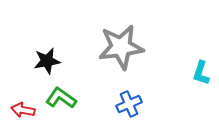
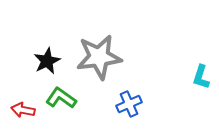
gray star: moved 22 px left, 10 px down
black star: rotated 16 degrees counterclockwise
cyan L-shape: moved 4 px down
